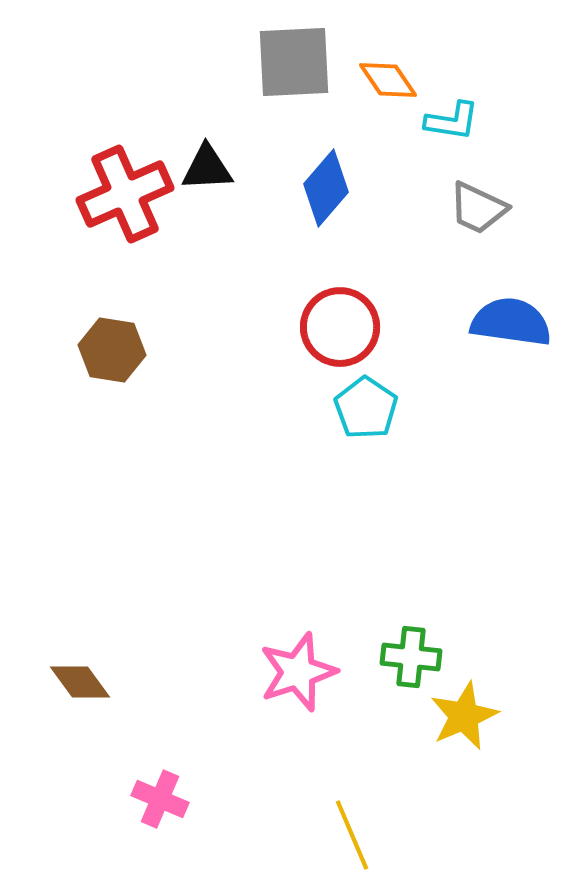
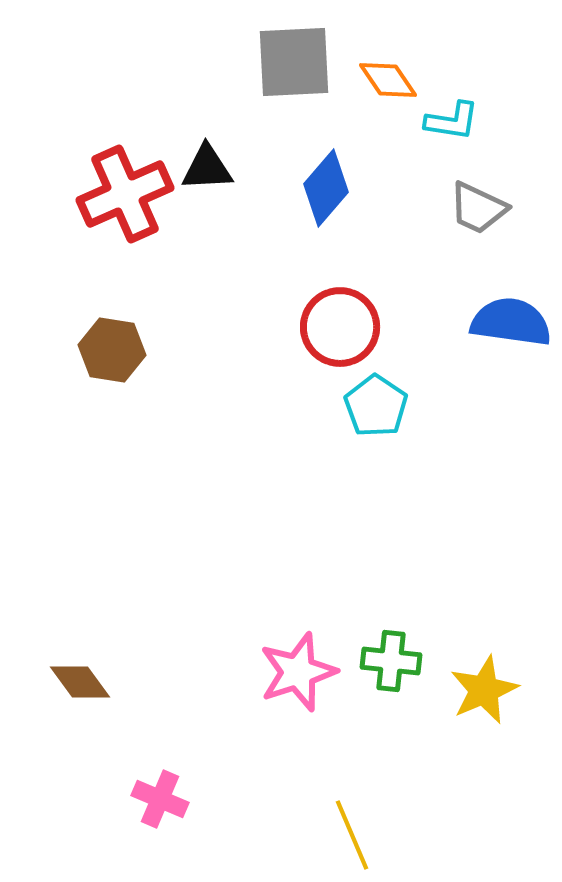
cyan pentagon: moved 10 px right, 2 px up
green cross: moved 20 px left, 4 px down
yellow star: moved 20 px right, 26 px up
